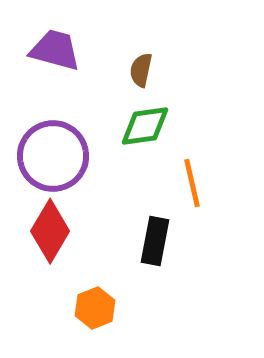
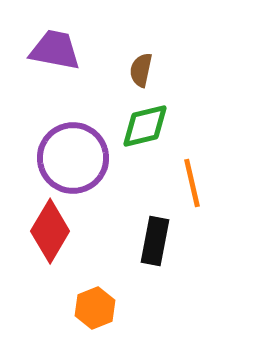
purple trapezoid: rotated 4 degrees counterclockwise
green diamond: rotated 6 degrees counterclockwise
purple circle: moved 20 px right, 2 px down
